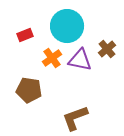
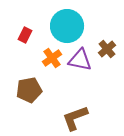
red rectangle: rotated 42 degrees counterclockwise
brown pentagon: rotated 20 degrees counterclockwise
